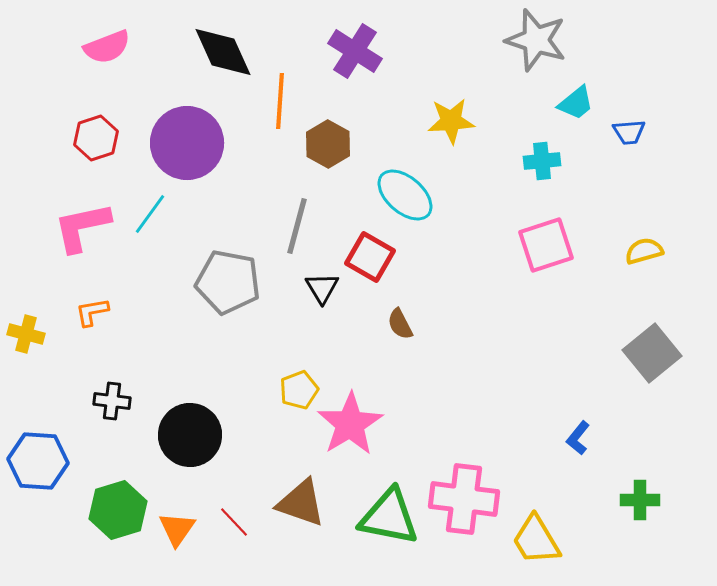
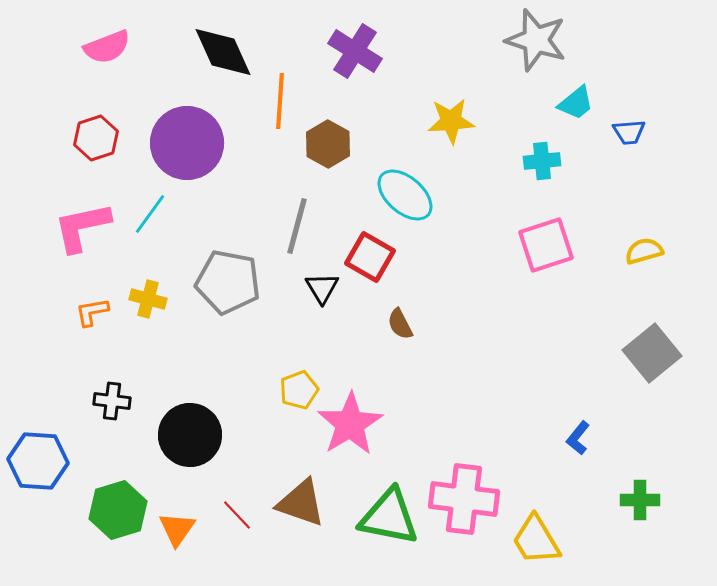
yellow cross: moved 122 px right, 35 px up
red line: moved 3 px right, 7 px up
